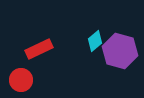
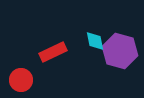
cyan diamond: rotated 60 degrees counterclockwise
red rectangle: moved 14 px right, 3 px down
